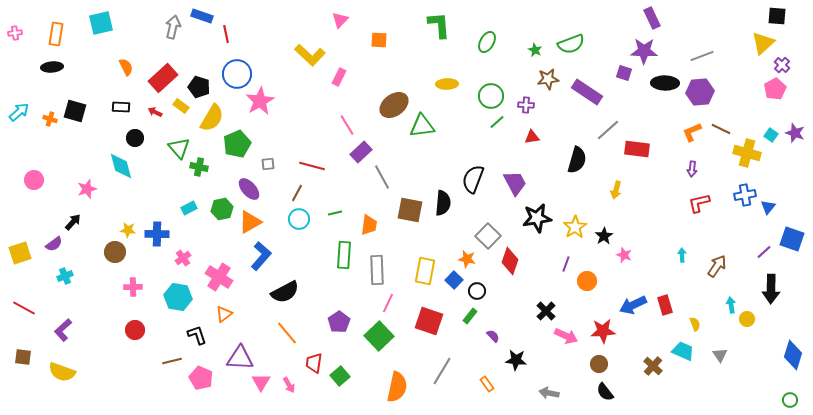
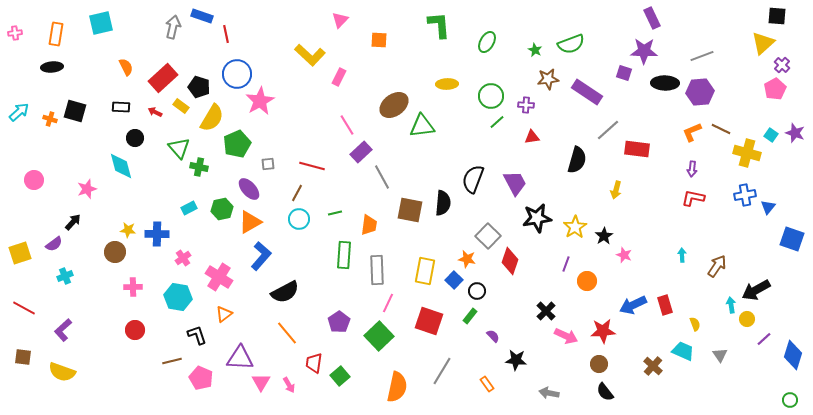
red L-shape at (699, 203): moved 6 px left, 5 px up; rotated 25 degrees clockwise
purple line at (764, 252): moved 87 px down
black arrow at (771, 289): moved 15 px left, 1 px down; rotated 60 degrees clockwise
